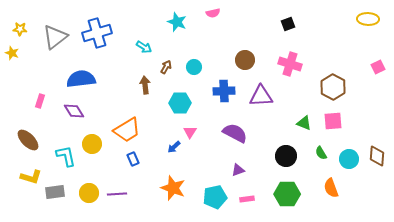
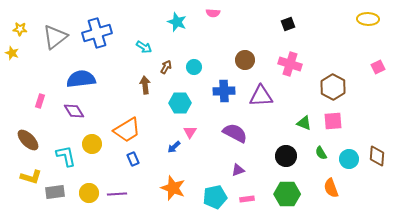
pink semicircle at (213, 13): rotated 16 degrees clockwise
